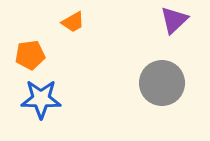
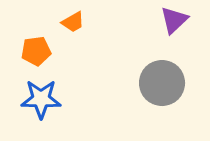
orange pentagon: moved 6 px right, 4 px up
